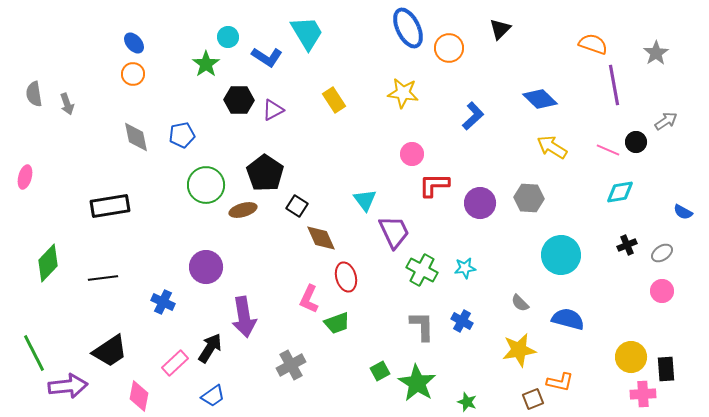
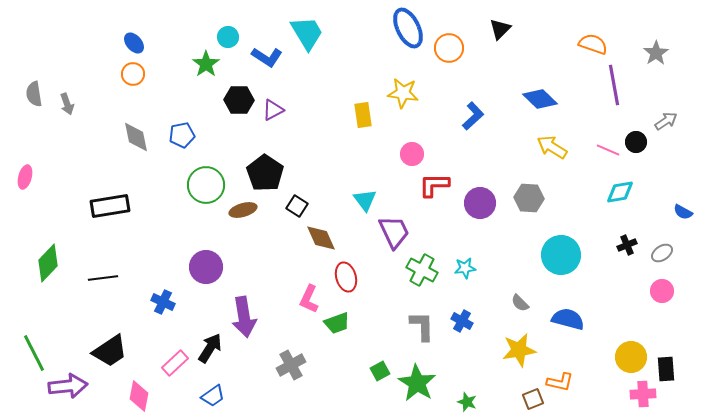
yellow rectangle at (334, 100): moved 29 px right, 15 px down; rotated 25 degrees clockwise
